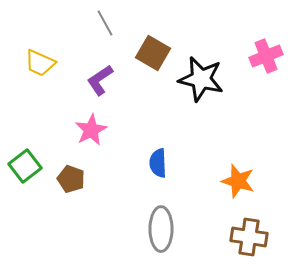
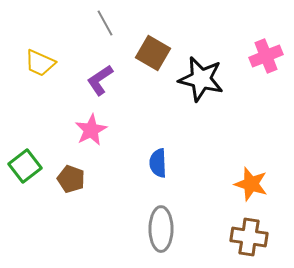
orange star: moved 13 px right, 3 px down
